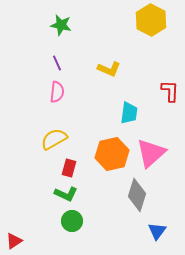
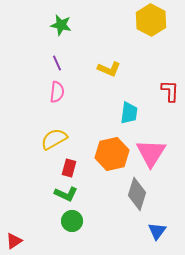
pink triangle: rotated 16 degrees counterclockwise
gray diamond: moved 1 px up
